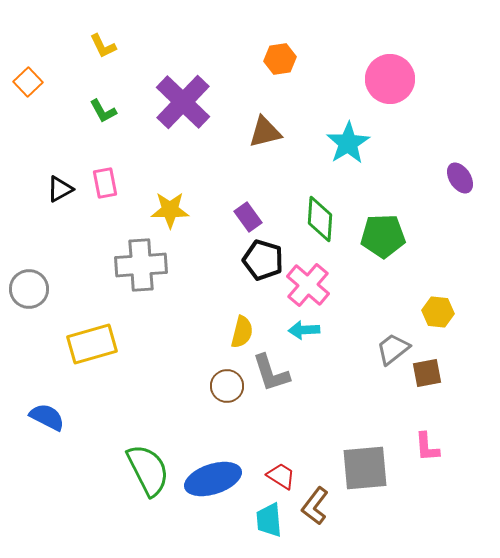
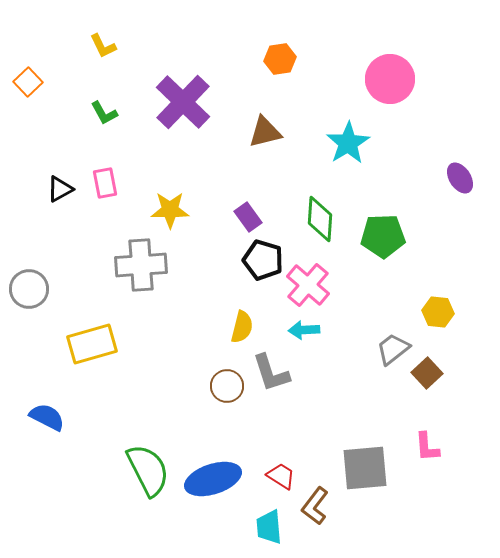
green L-shape: moved 1 px right, 2 px down
yellow semicircle: moved 5 px up
brown square: rotated 32 degrees counterclockwise
cyan trapezoid: moved 7 px down
